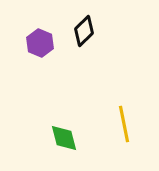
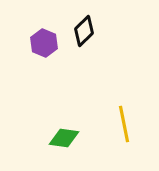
purple hexagon: moved 4 px right
green diamond: rotated 68 degrees counterclockwise
